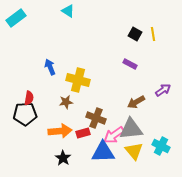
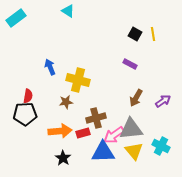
purple arrow: moved 11 px down
red semicircle: moved 1 px left, 2 px up
brown arrow: moved 4 px up; rotated 30 degrees counterclockwise
brown cross: rotated 36 degrees counterclockwise
